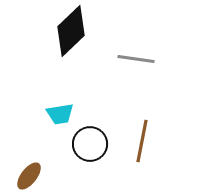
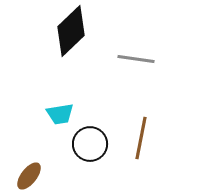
brown line: moved 1 px left, 3 px up
